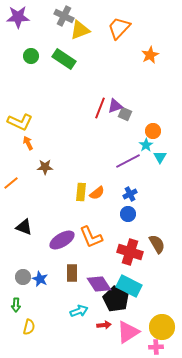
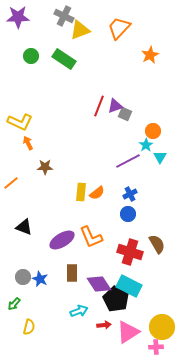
red line: moved 1 px left, 2 px up
green arrow: moved 2 px left, 1 px up; rotated 40 degrees clockwise
